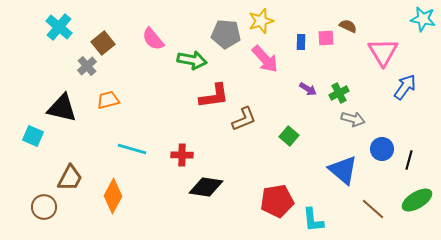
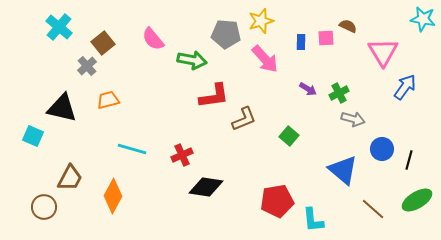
red cross: rotated 25 degrees counterclockwise
